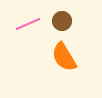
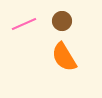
pink line: moved 4 px left
